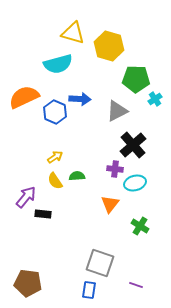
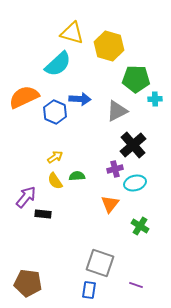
yellow triangle: moved 1 px left
cyan semicircle: rotated 28 degrees counterclockwise
cyan cross: rotated 32 degrees clockwise
purple cross: rotated 21 degrees counterclockwise
